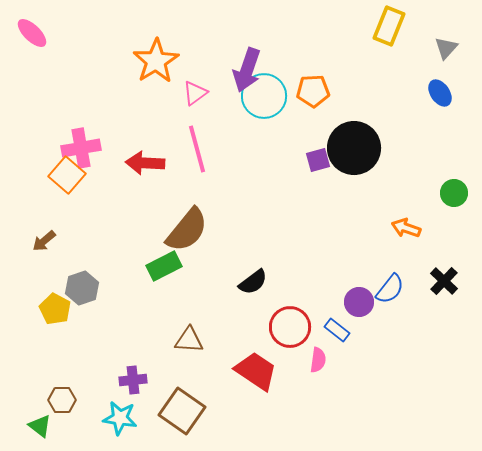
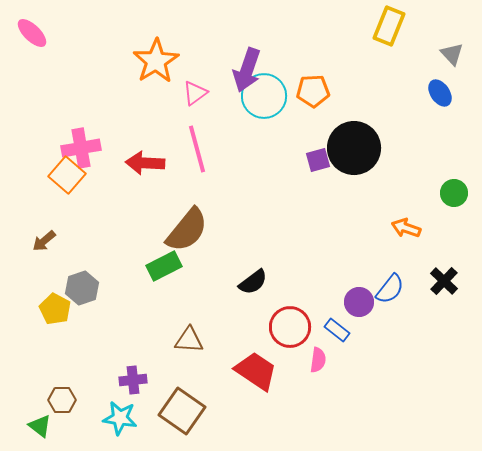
gray triangle: moved 6 px right, 6 px down; rotated 25 degrees counterclockwise
